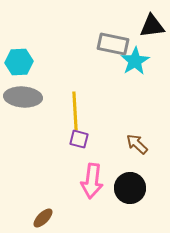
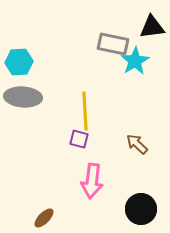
black triangle: moved 1 px down
yellow line: moved 10 px right
black circle: moved 11 px right, 21 px down
brown ellipse: moved 1 px right
